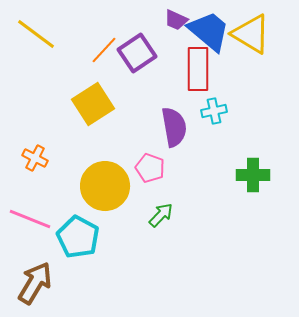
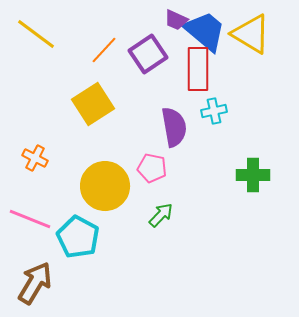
blue trapezoid: moved 4 px left
purple square: moved 11 px right, 1 px down
pink pentagon: moved 2 px right; rotated 8 degrees counterclockwise
